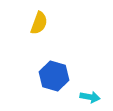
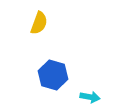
blue hexagon: moved 1 px left, 1 px up
